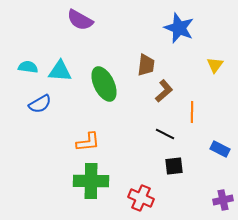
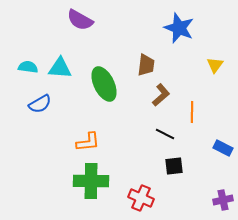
cyan triangle: moved 3 px up
brown L-shape: moved 3 px left, 4 px down
blue rectangle: moved 3 px right, 1 px up
